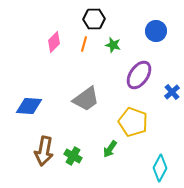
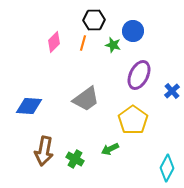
black hexagon: moved 1 px down
blue circle: moved 23 px left
orange line: moved 1 px left, 1 px up
purple ellipse: rotated 8 degrees counterclockwise
blue cross: moved 1 px up
yellow pentagon: moved 2 px up; rotated 16 degrees clockwise
green arrow: rotated 30 degrees clockwise
green cross: moved 2 px right, 3 px down
cyan diamond: moved 7 px right
